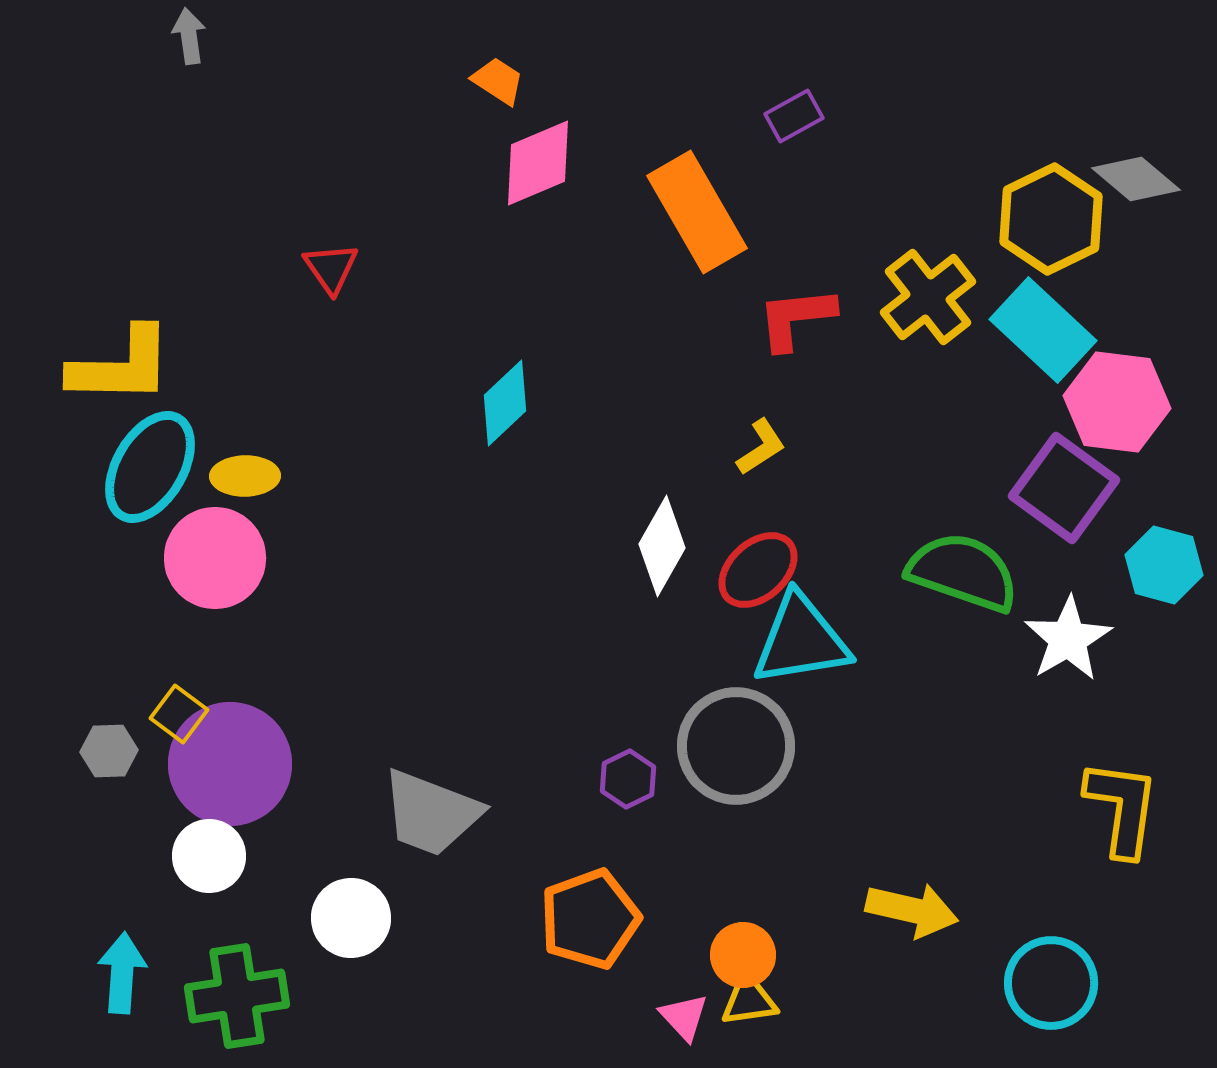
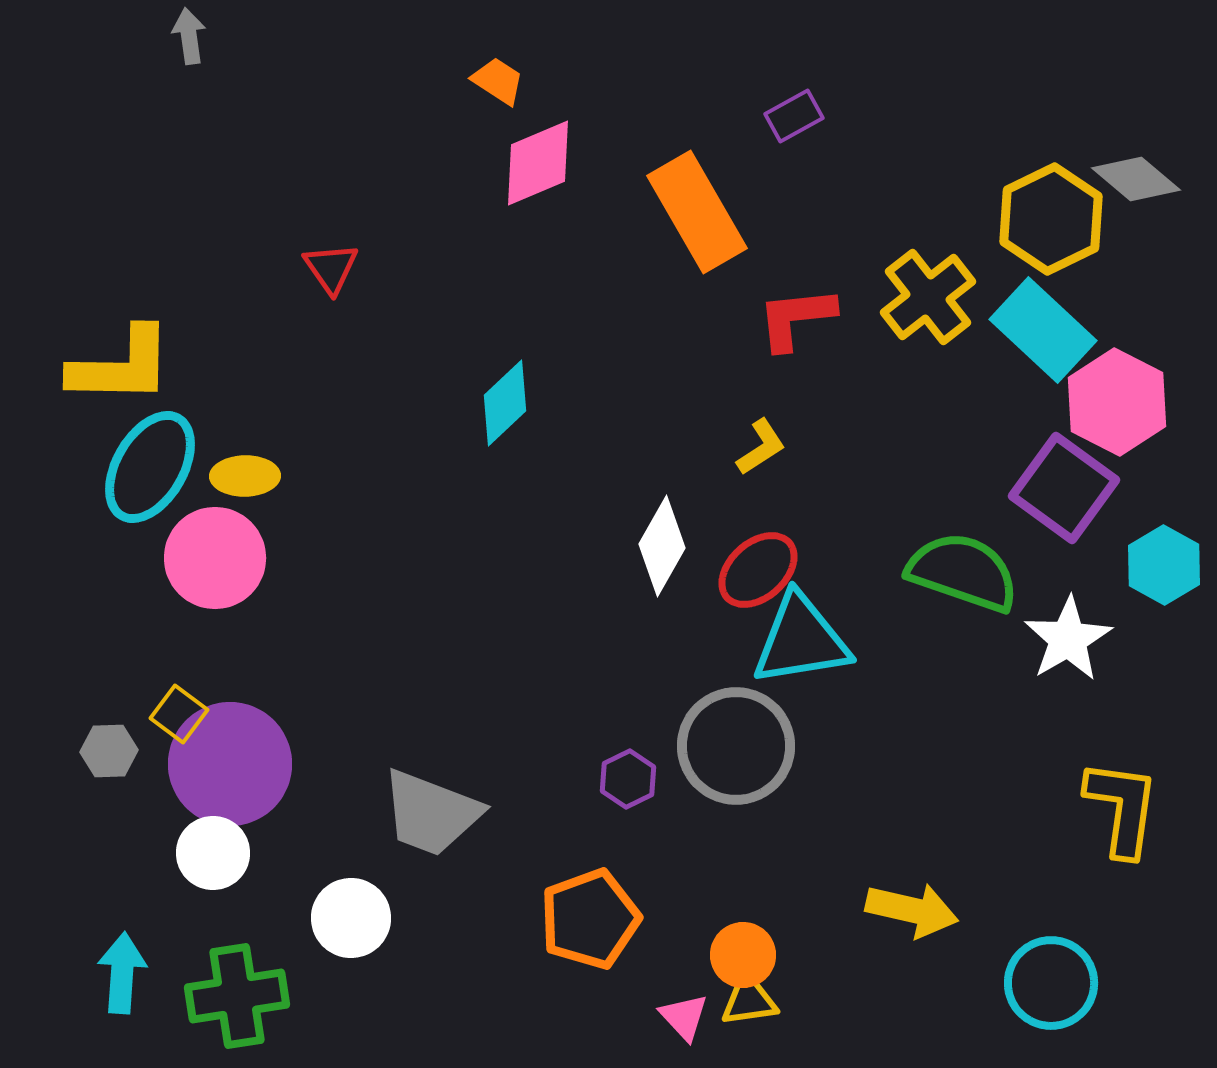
pink hexagon at (1117, 402): rotated 20 degrees clockwise
cyan hexagon at (1164, 565): rotated 14 degrees clockwise
white circle at (209, 856): moved 4 px right, 3 px up
